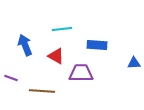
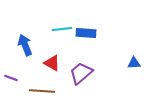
blue rectangle: moved 11 px left, 12 px up
red triangle: moved 4 px left, 7 px down
purple trapezoid: rotated 40 degrees counterclockwise
